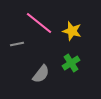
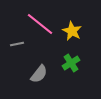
pink line: moved 1 px right, 1 px down
yellow star: rotated 12 degrees clockwise
gray semicircle: moved 2 px left
